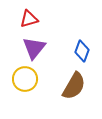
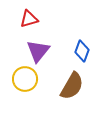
purple triangle: moved 4 px right, 3 px down
brown semicircle: moved 2 px left
